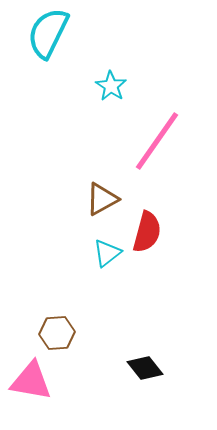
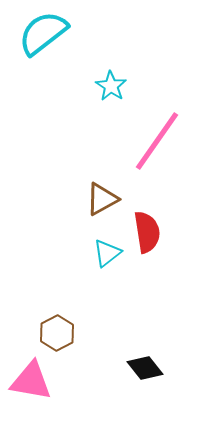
cyan semicircle: moved 5 px left; rotated 26 degrees clockwise
red semicircle: rotated 24 degrees counterclockwise
brown hexagon: rotated 24 degrees counterclockwise
